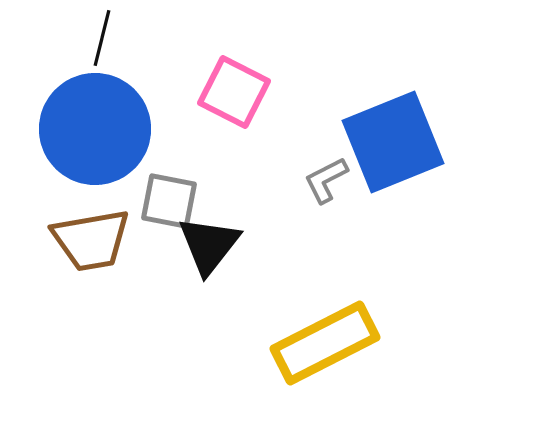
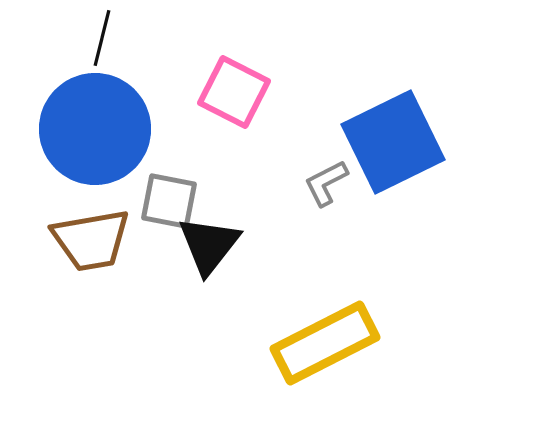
blue square: rotated 4 degrees counterclockwise
gray L-shape: moved 3 px down
